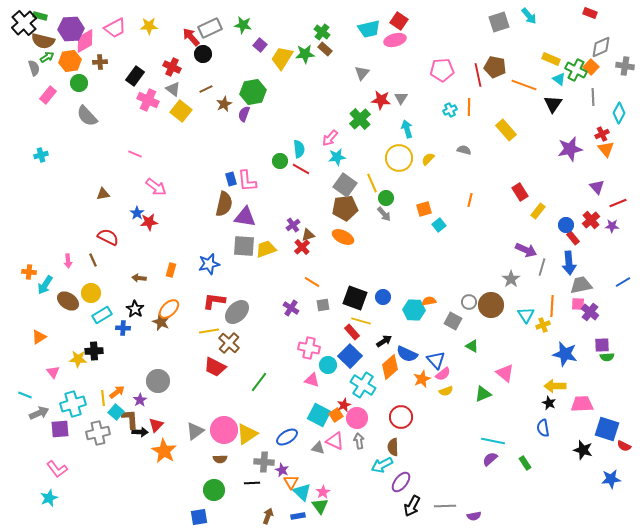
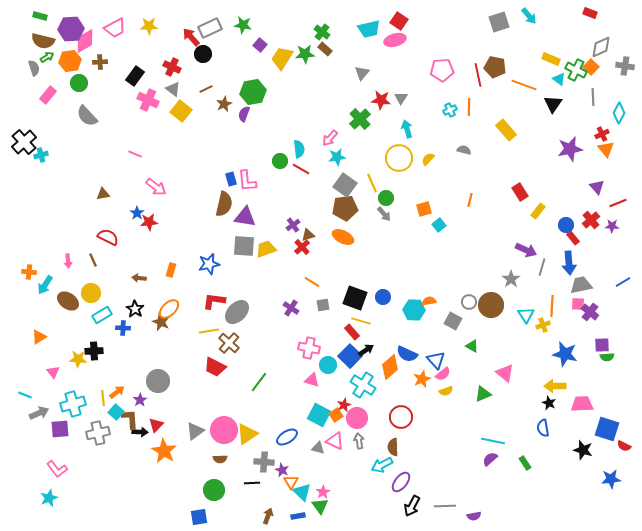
black cross at (24, 23): moved 119 px down
black arrow at (384, 341): moved 18 px left, 9 px down
